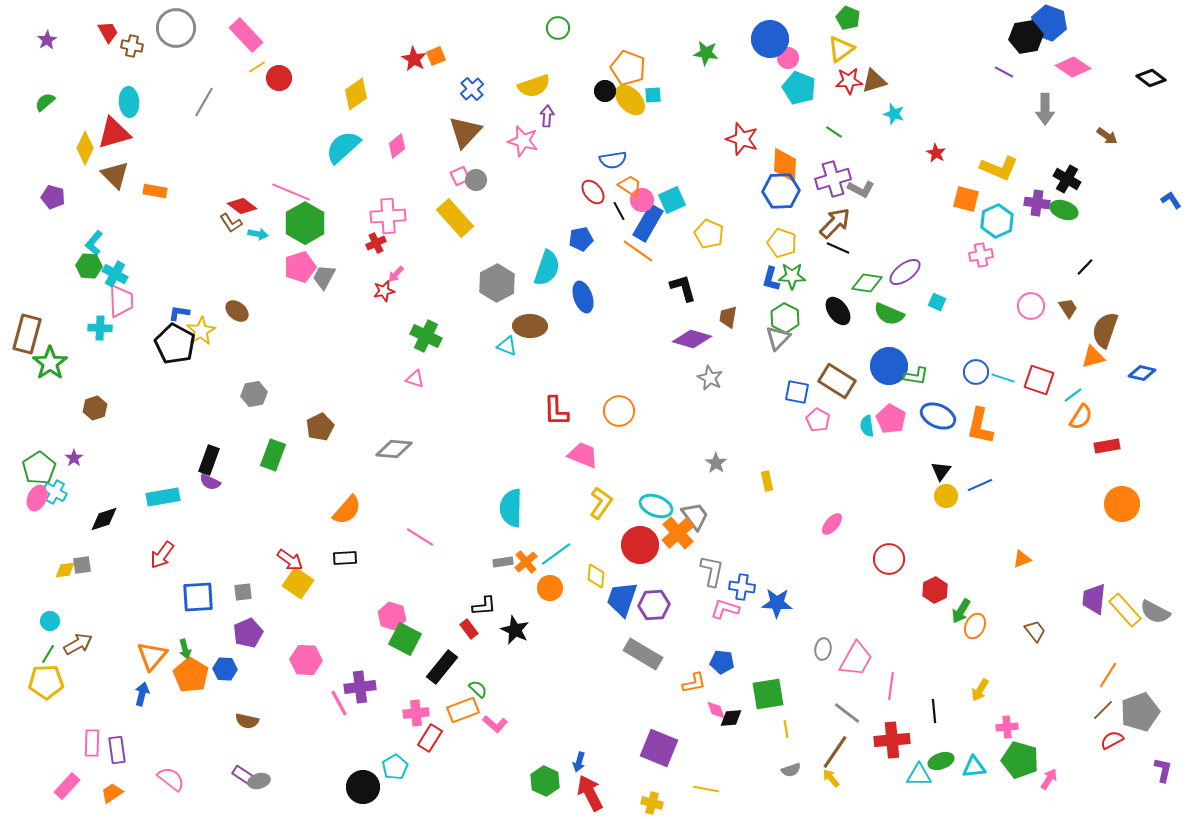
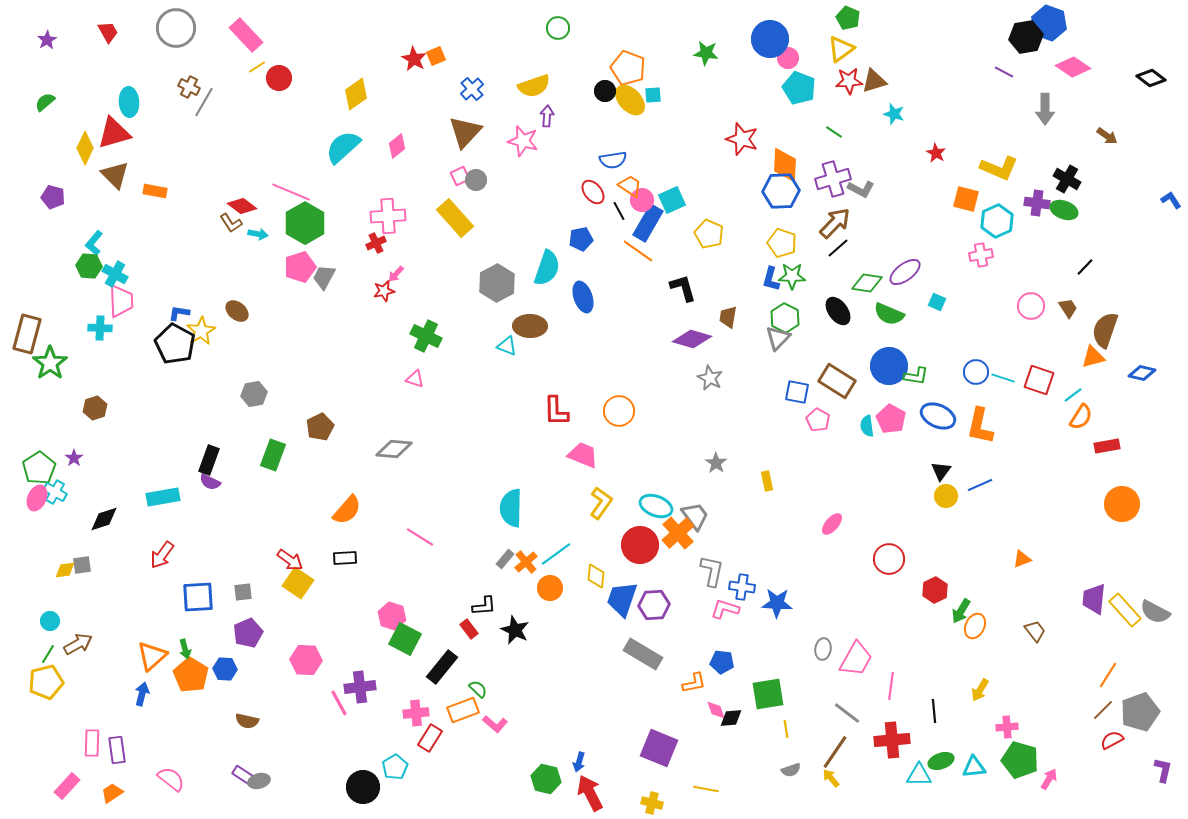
brown cross at (132, 46): moved 57 px right, 41 px down; rotated 15 degrees clockwise
black line at (838, 248): rotated 65 degrees counterclockwise
gray rectangle at (503, 562): moved 2 px right, 3 px up; rotated 42 degrees counterclockwise
orange triangle at (152, 656): rotated 8 degrees clockwise
yellow pentagon at (46, 682): rotated 12 degrees counterclockwise
green hexagon at (545, 781): moved 1 px right, 2 px up; rotated 12 degrees counterclockwise
